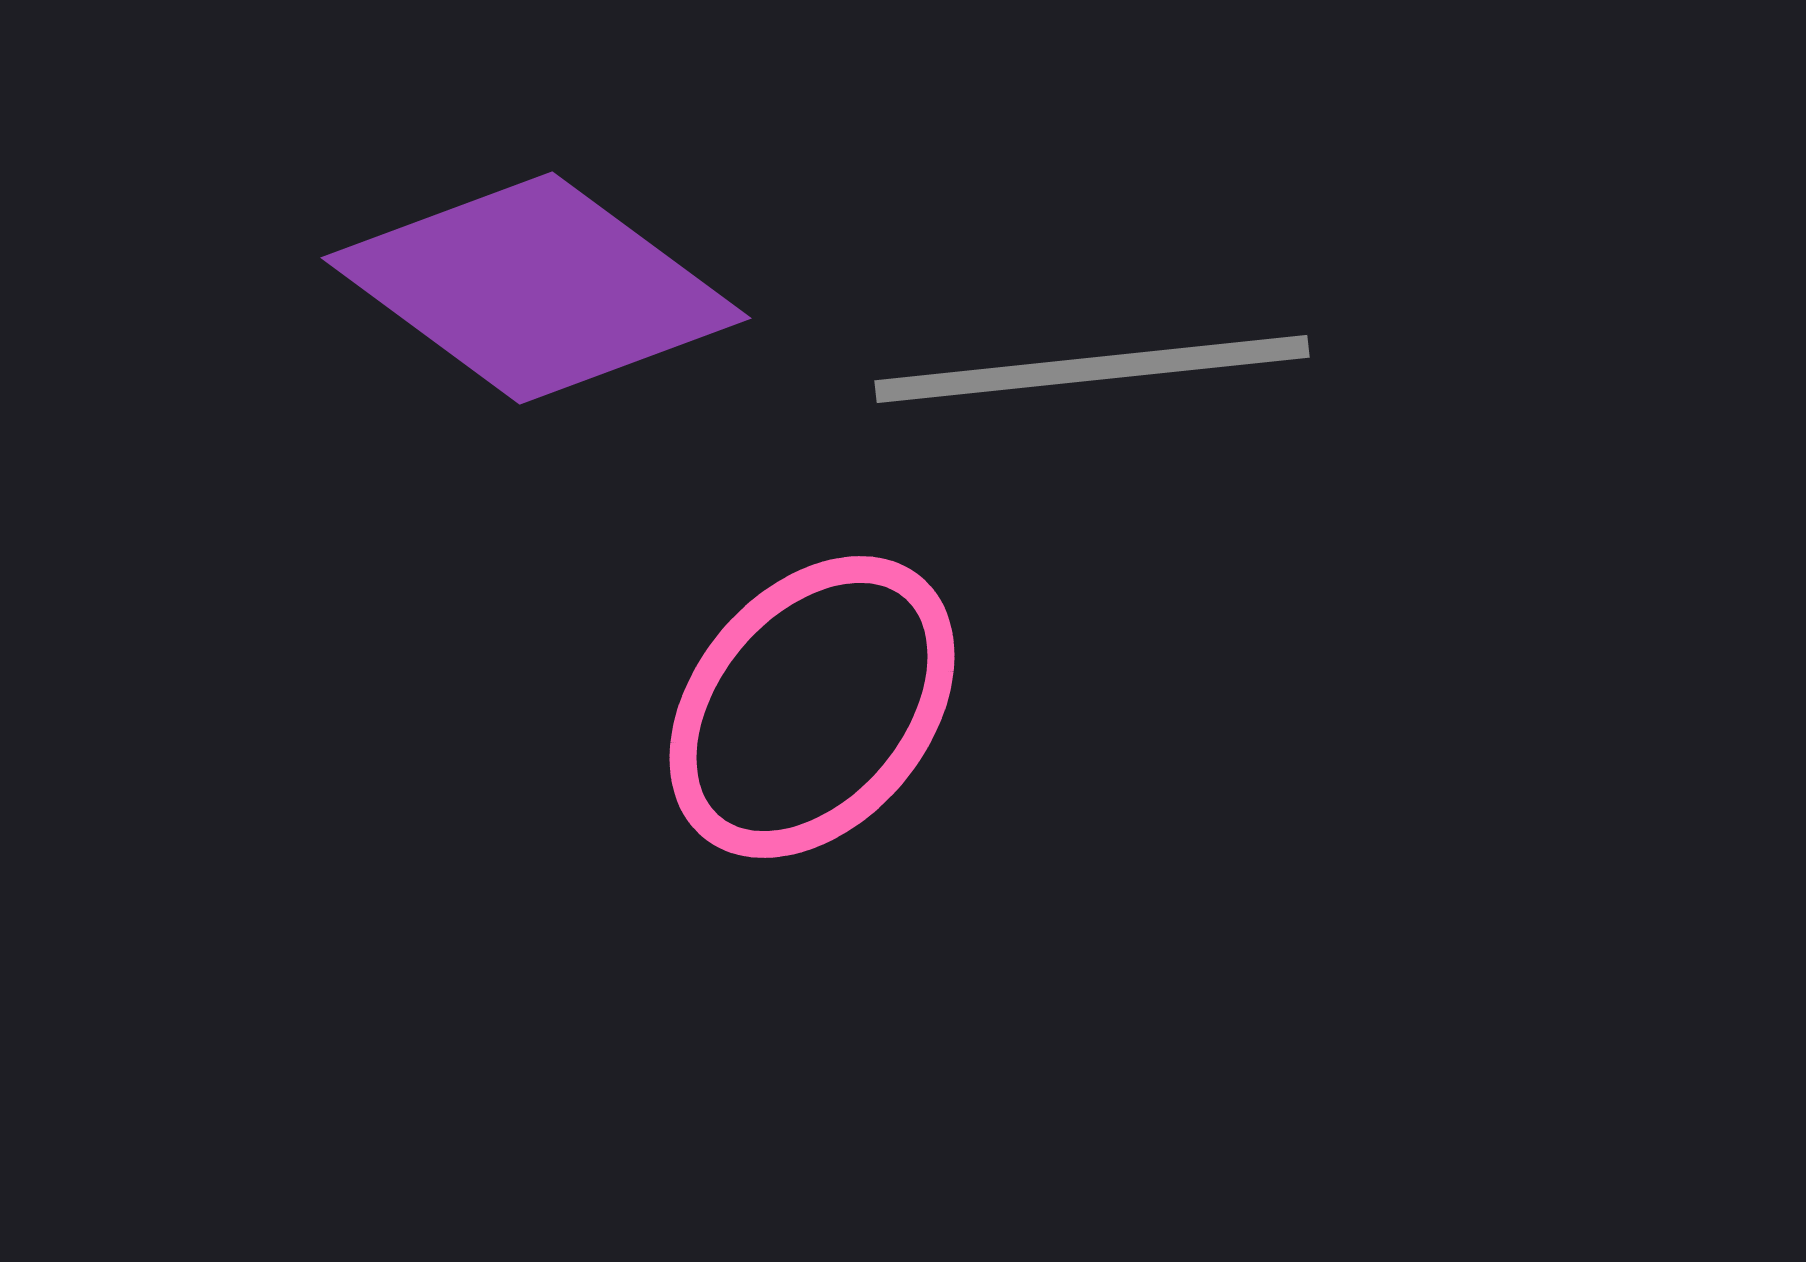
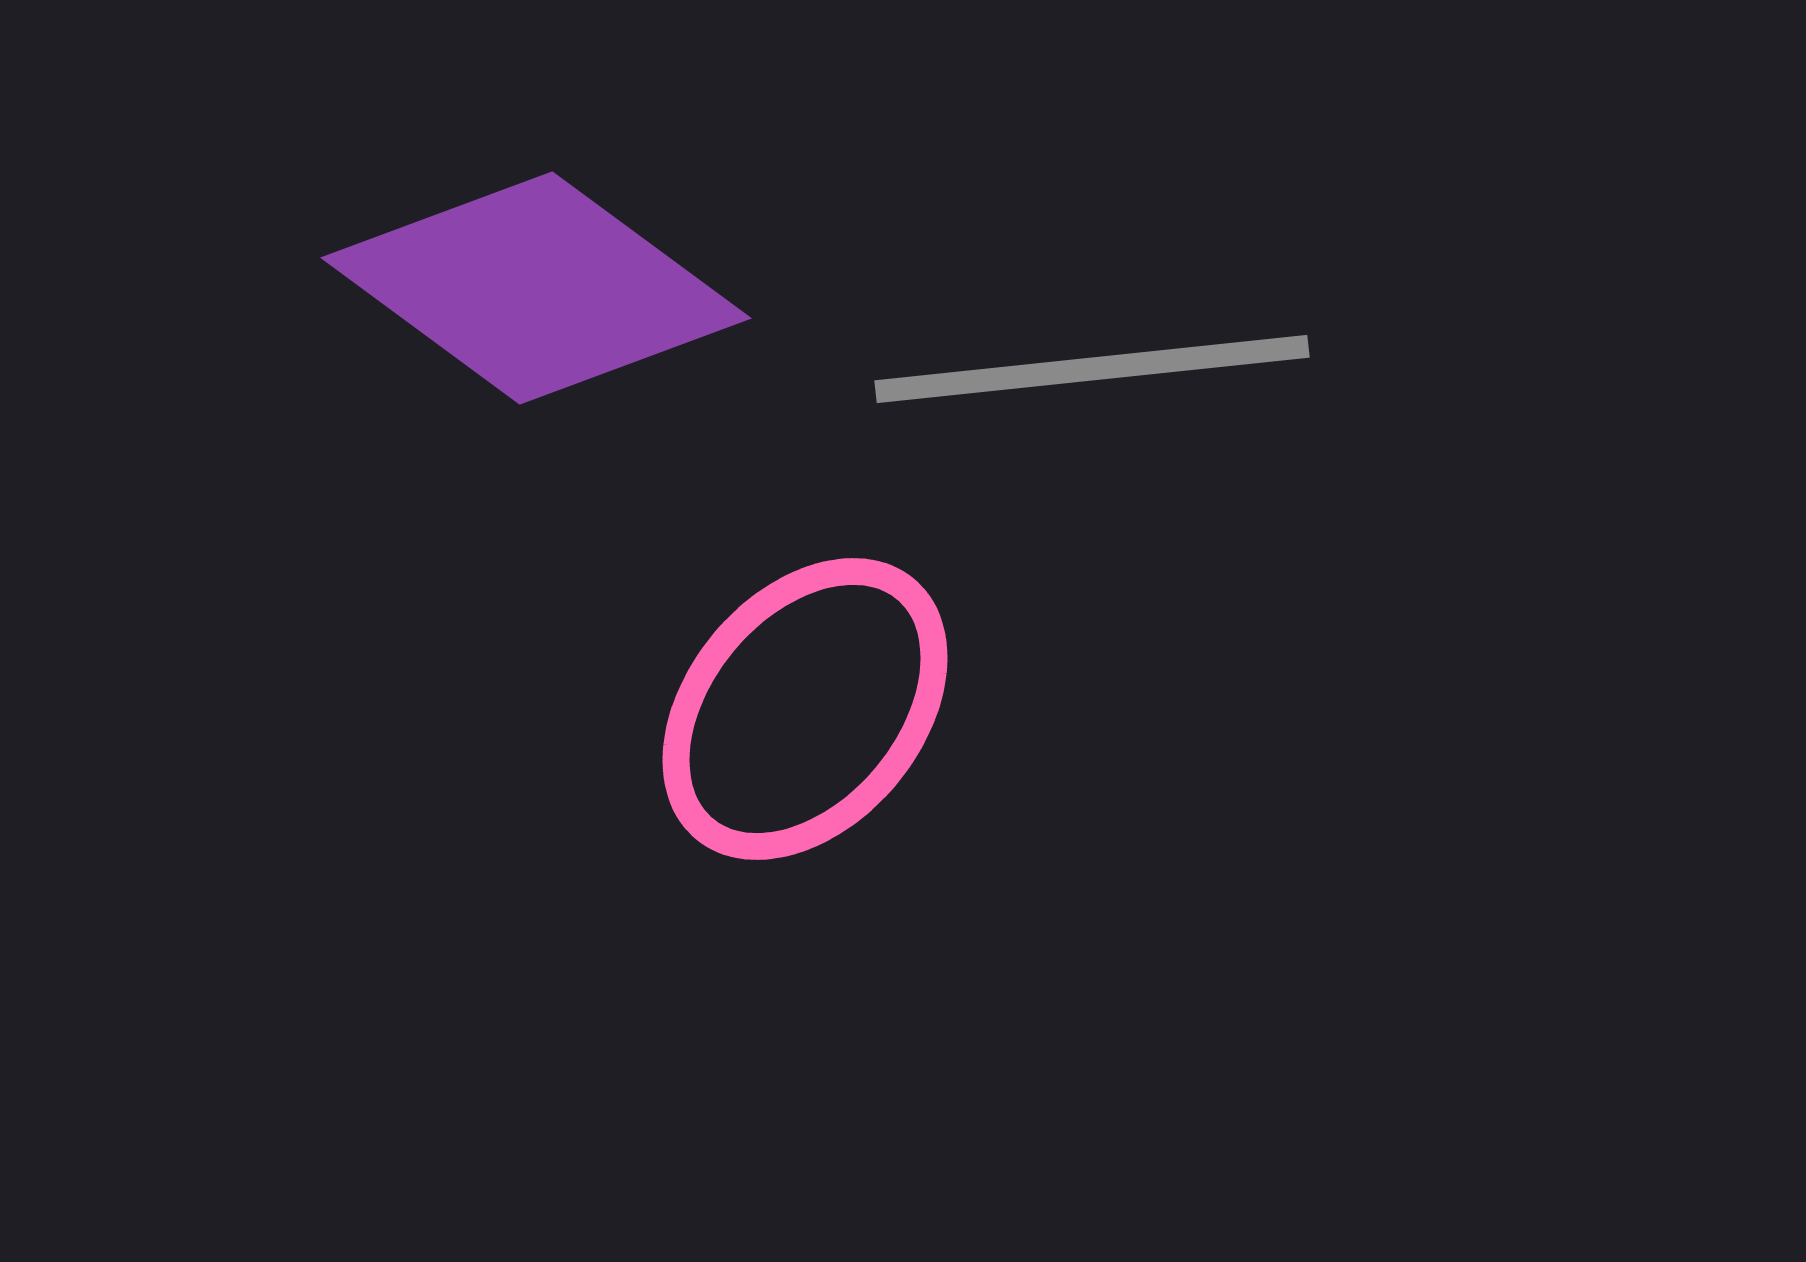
pink ellipse: moved 7 px left, 2 px down
